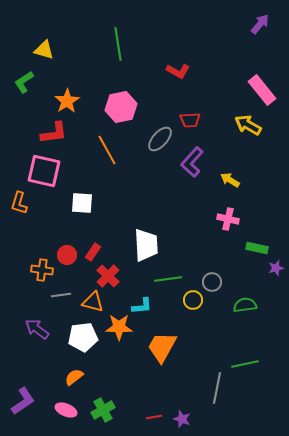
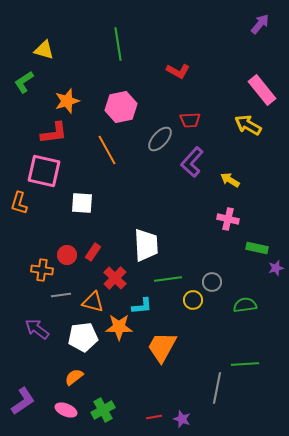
orange star at (67, 101): rotated 15 degrees clockwise
red cross at (108, 276): moved 7 px right, 2 px down
green line at (245, 364): rotated 8 degrees clockwise
